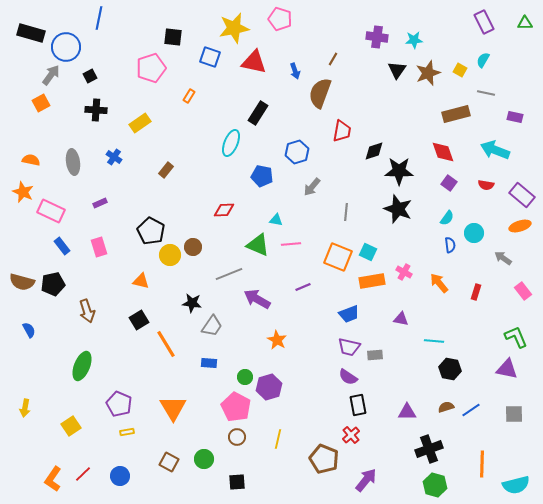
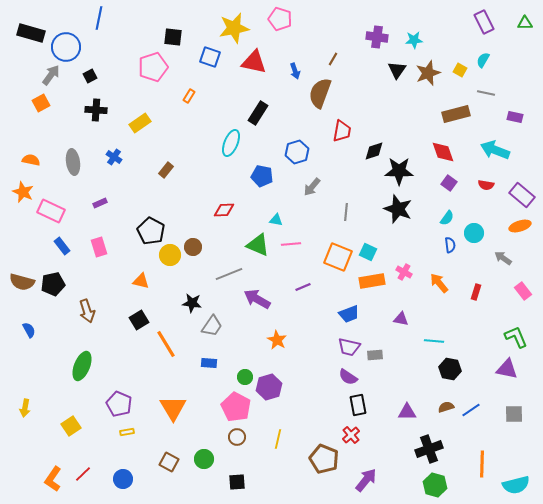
pink pentagon at (151, 68): moved 2 px right, 1 px up
blue circle at (120, 476): moved 3 px right, 3 px down
